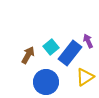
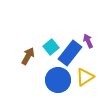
brown arrow: moved 1 px down
blue circle: moved 12 px right, 2 px up
